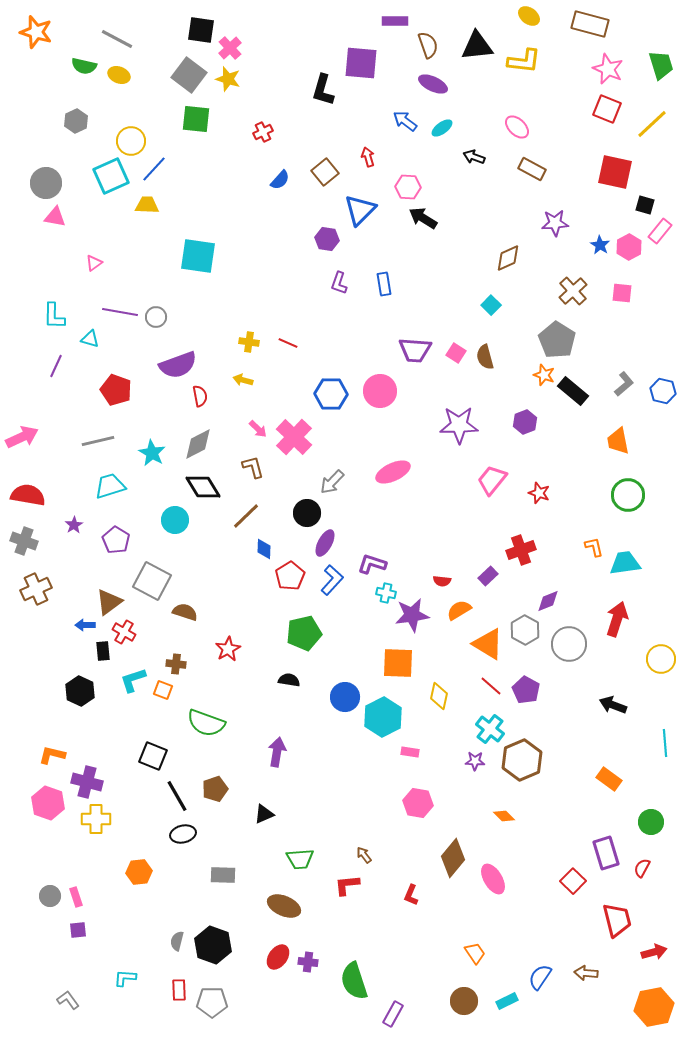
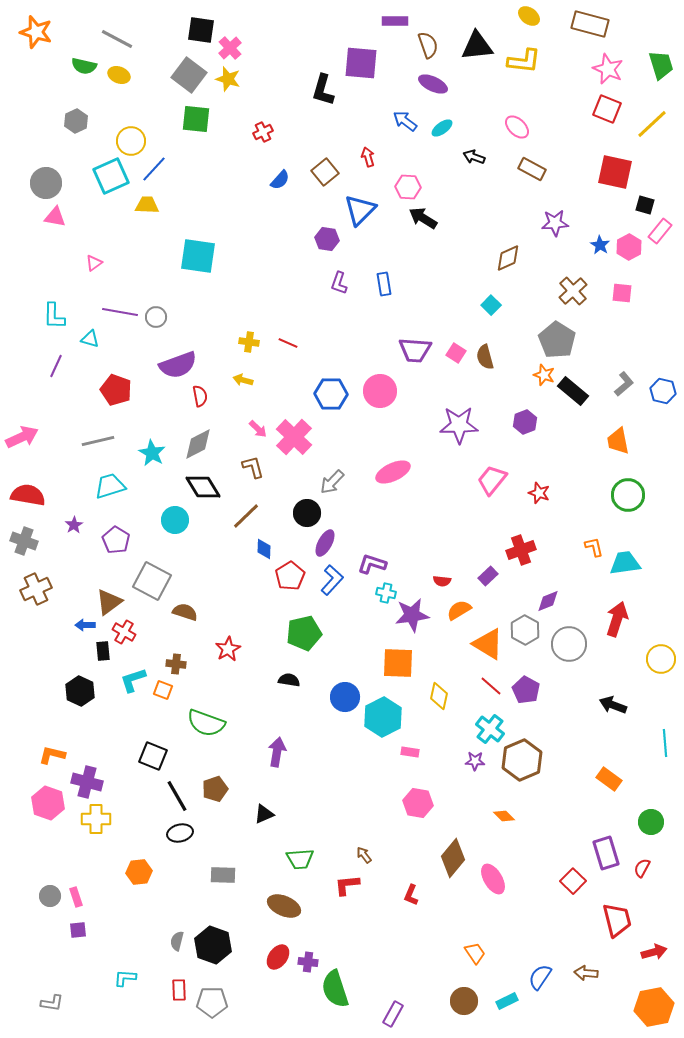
black ellipse at (183, 834): moved 3 px left, 1 px up
green semicircle at (354, 981): moved 19 px left, 8 px down
gray L-shape at (68, 1000): moved 16 px left, 3 px down; rotated 135 degrees clockwise
